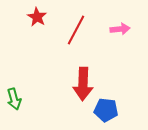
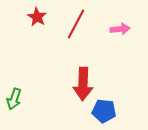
red line: moved 6 px up
green arrow: rotated 35 degrees clockwise
blue pentagon: moved 2 px left, 1 px down
